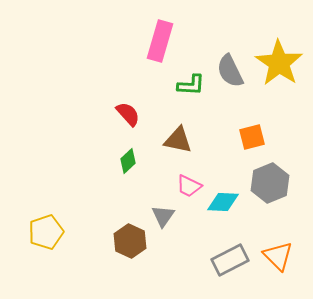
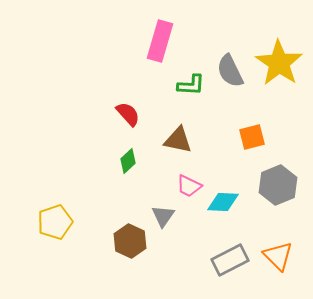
gray hexagon: moved 8 px right, 2 px down
yellow pentagon: moved 9 px right, 10 px up
